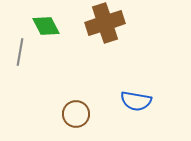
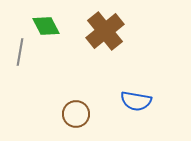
brown cross: moved 8 px down; rotated 21 degrees counterclockwise
